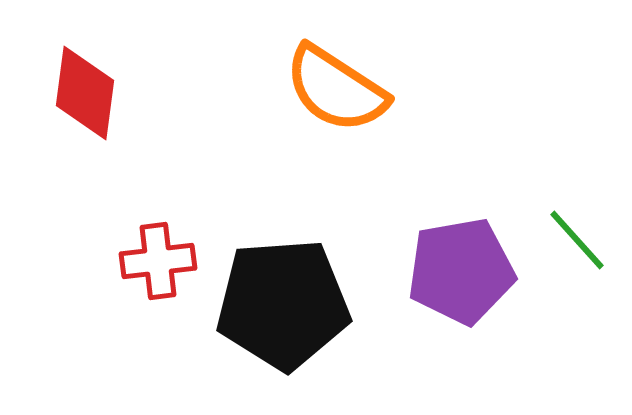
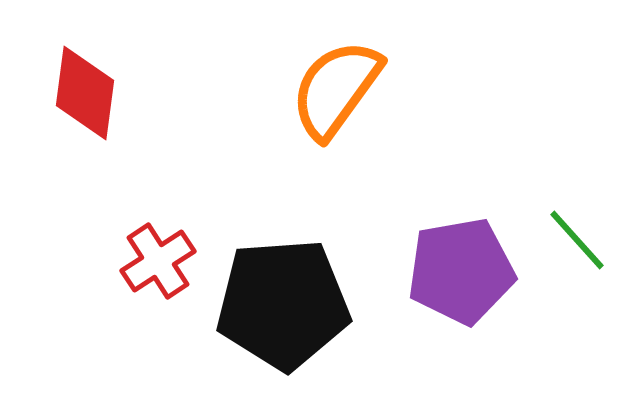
orange semicircle: rotated 93 degrees clockwise
red cross: rotated 26 degrees counterclockwise
